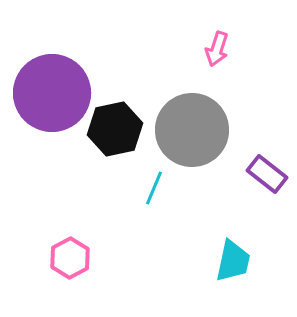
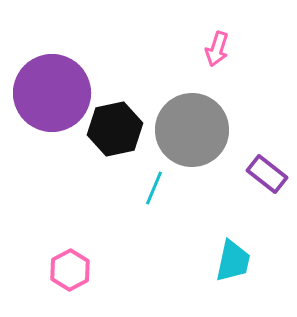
pink hexagon: moved 12 px down
